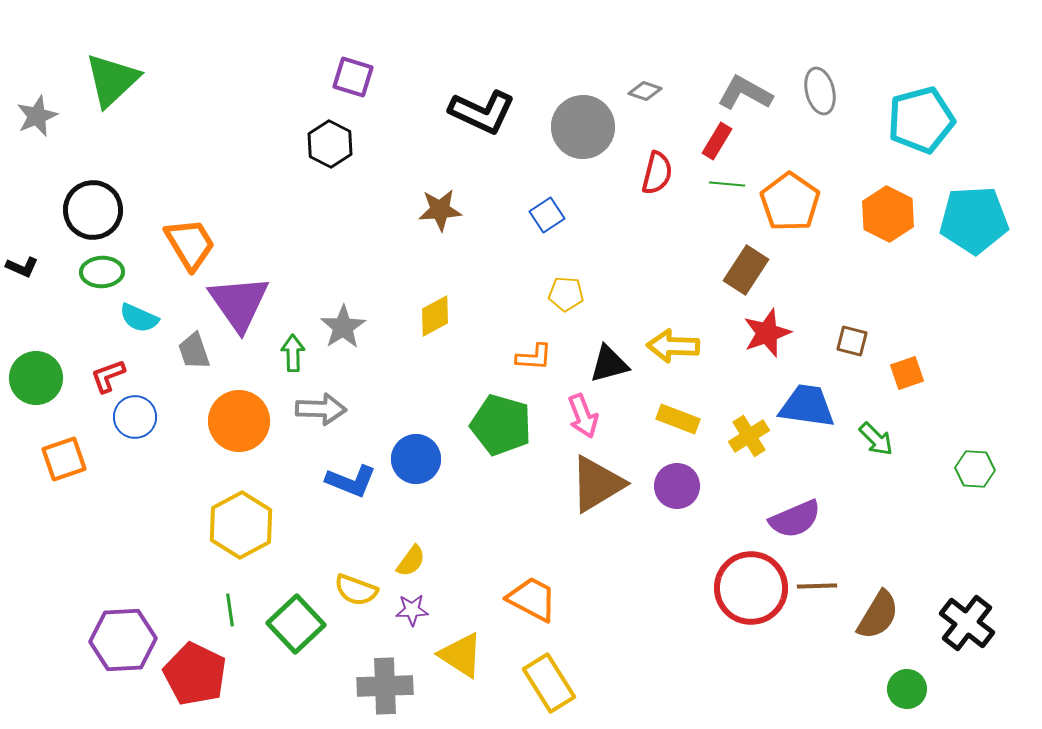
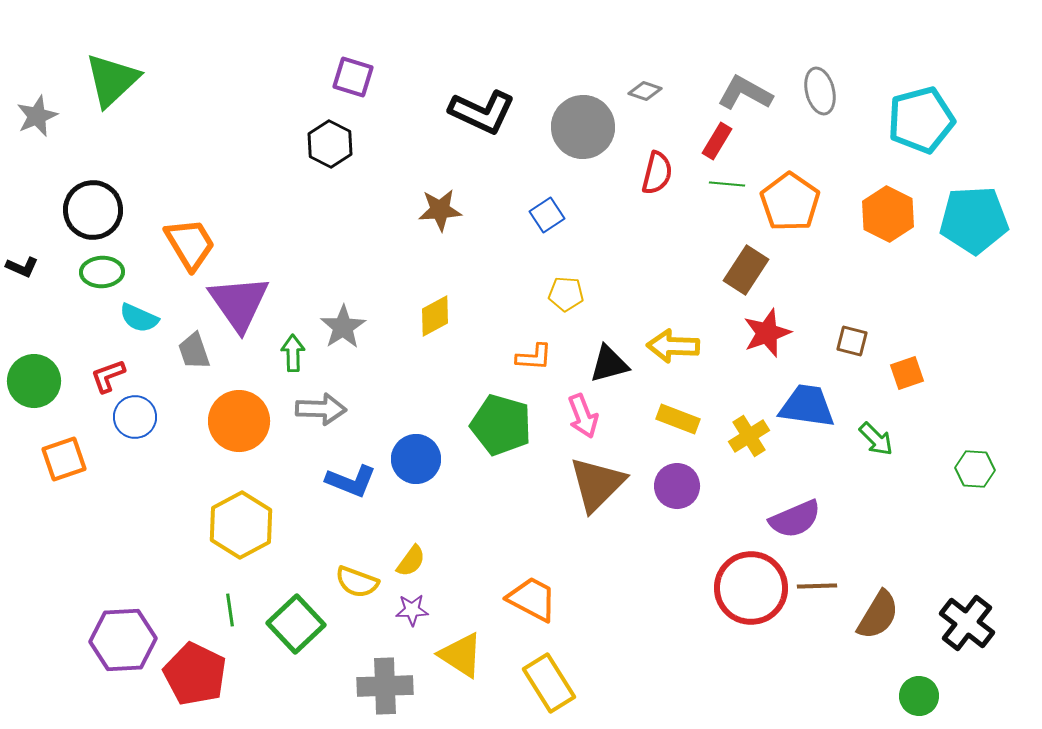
green circle at (36, 378): moved 2 px left, 3 px down
brown triangle at (597, 484): rotated 14 degrees counterclockwise
yellow semicircle at (356, 590): moved 1 px right, 8 px up
green circle at (907, 689): moved 12 px right, 7 px down
